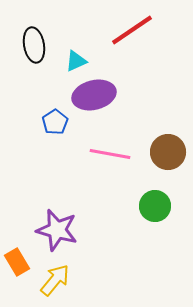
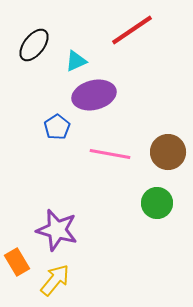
black ellipse: rotated 48 degrees clockwise
blue pentagon: moved 2 px right, 5 px down
green circle: moved 2 px right, 3 px up
